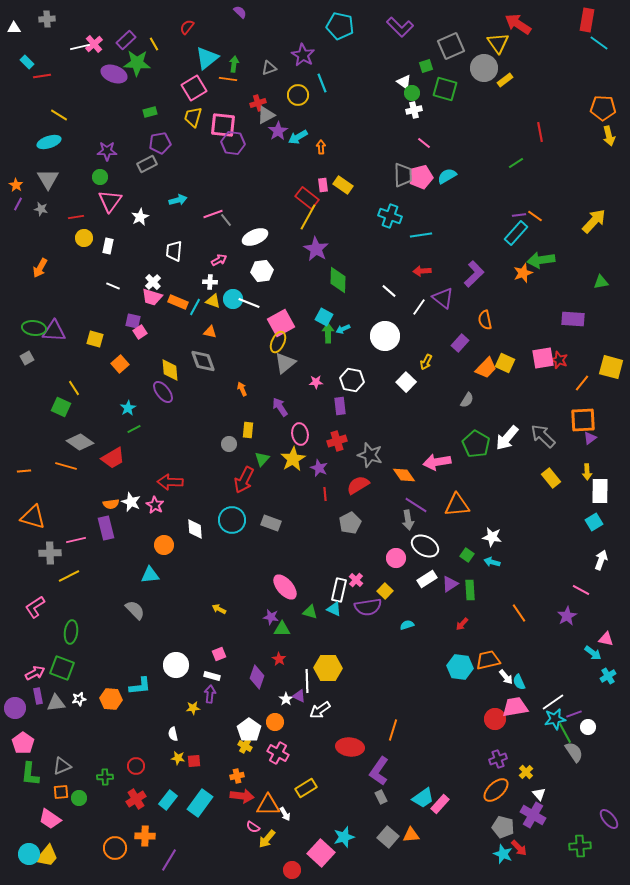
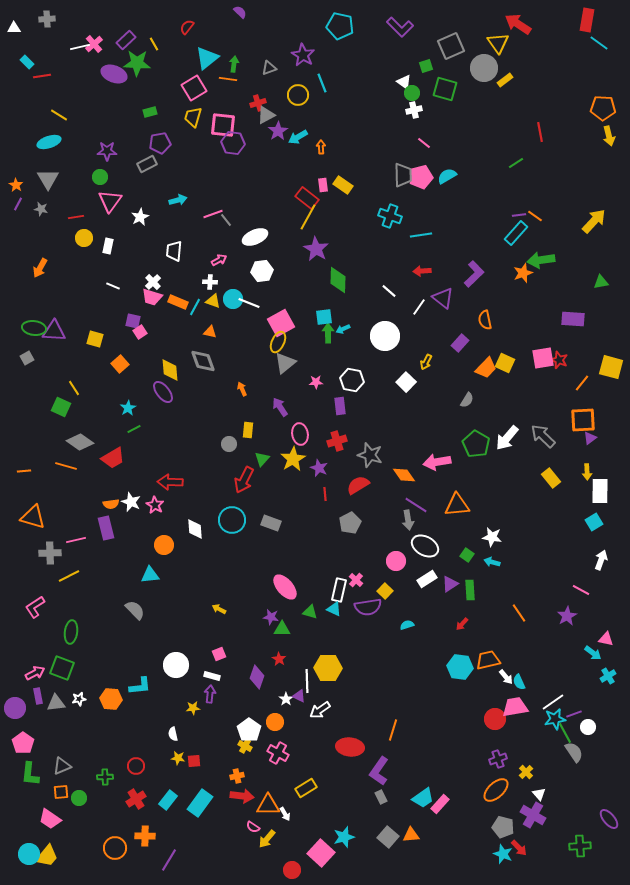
cyan square at (324, 317): rotated 36 degrees counterclockwise
pink circle at (396, 558): moved 3 px down
